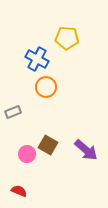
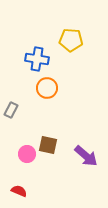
yellow pentagon: moved 4 px right, 2 px down
blue cross: rotated 20 degrees counterclockwise
orange circle: moved 1 px right, 1 px down
gray rectangle: moved 2 px left, 2 px up; rotated 42 degrees counterclockwise
brown square: rotated 18 degrees counterclockwise
purple arrow: moved 6 px down
